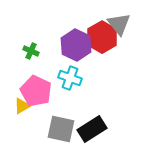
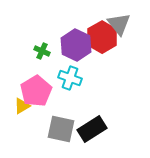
green cross: moved 11 px right
pink pentagon: rotated 16 degrees clockwise
